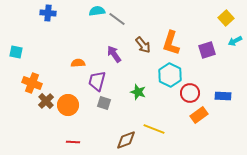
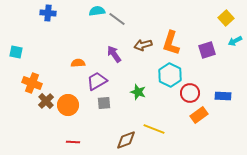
brown arrow: rotated 114 degrees clockwise
purple trapezoid: rotated 45 degrees clockwise
gray square: rotated 24 degrees counterclockwise
